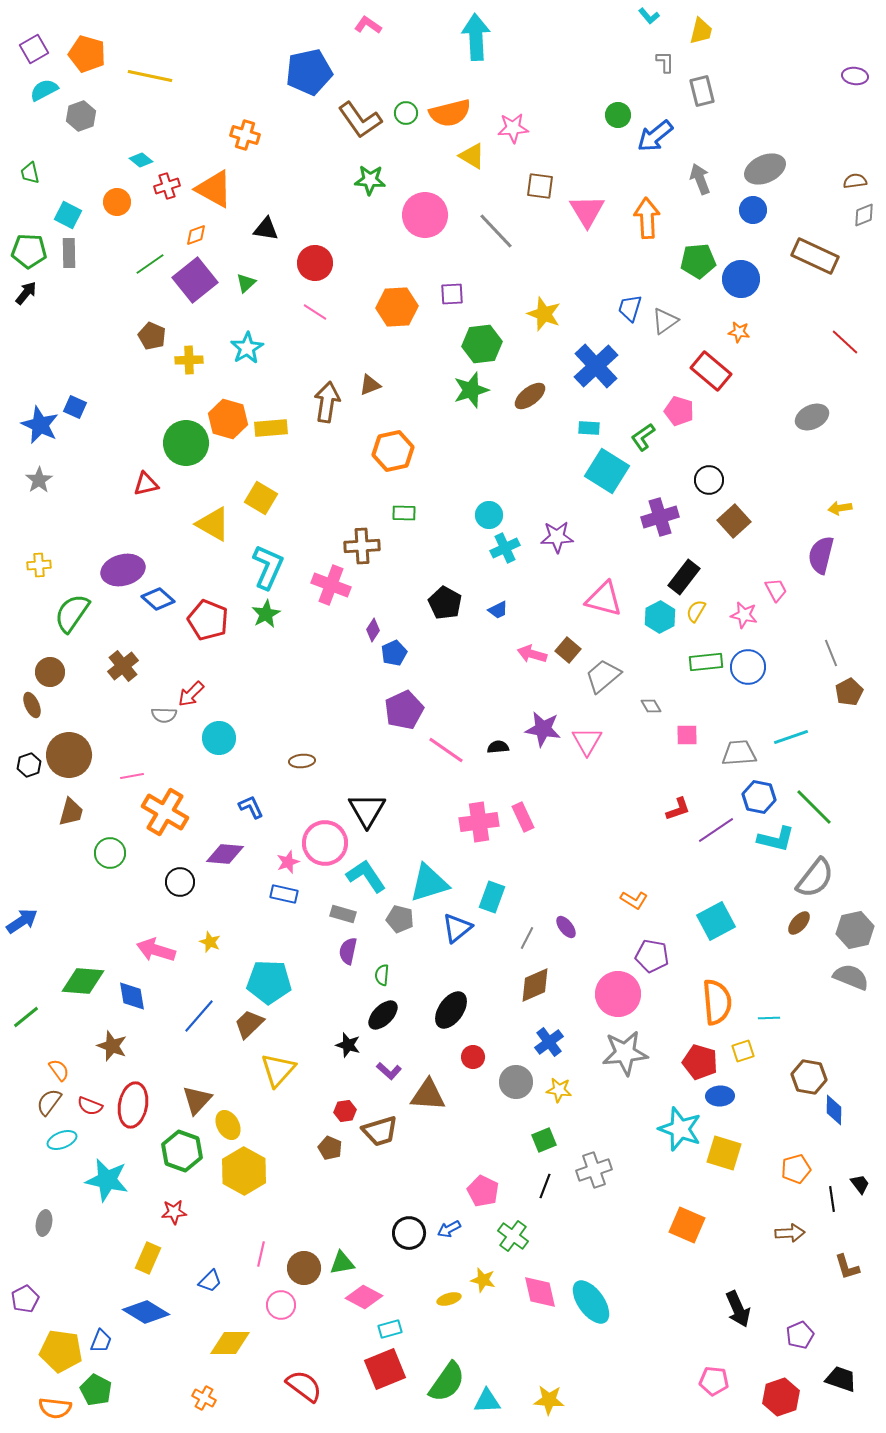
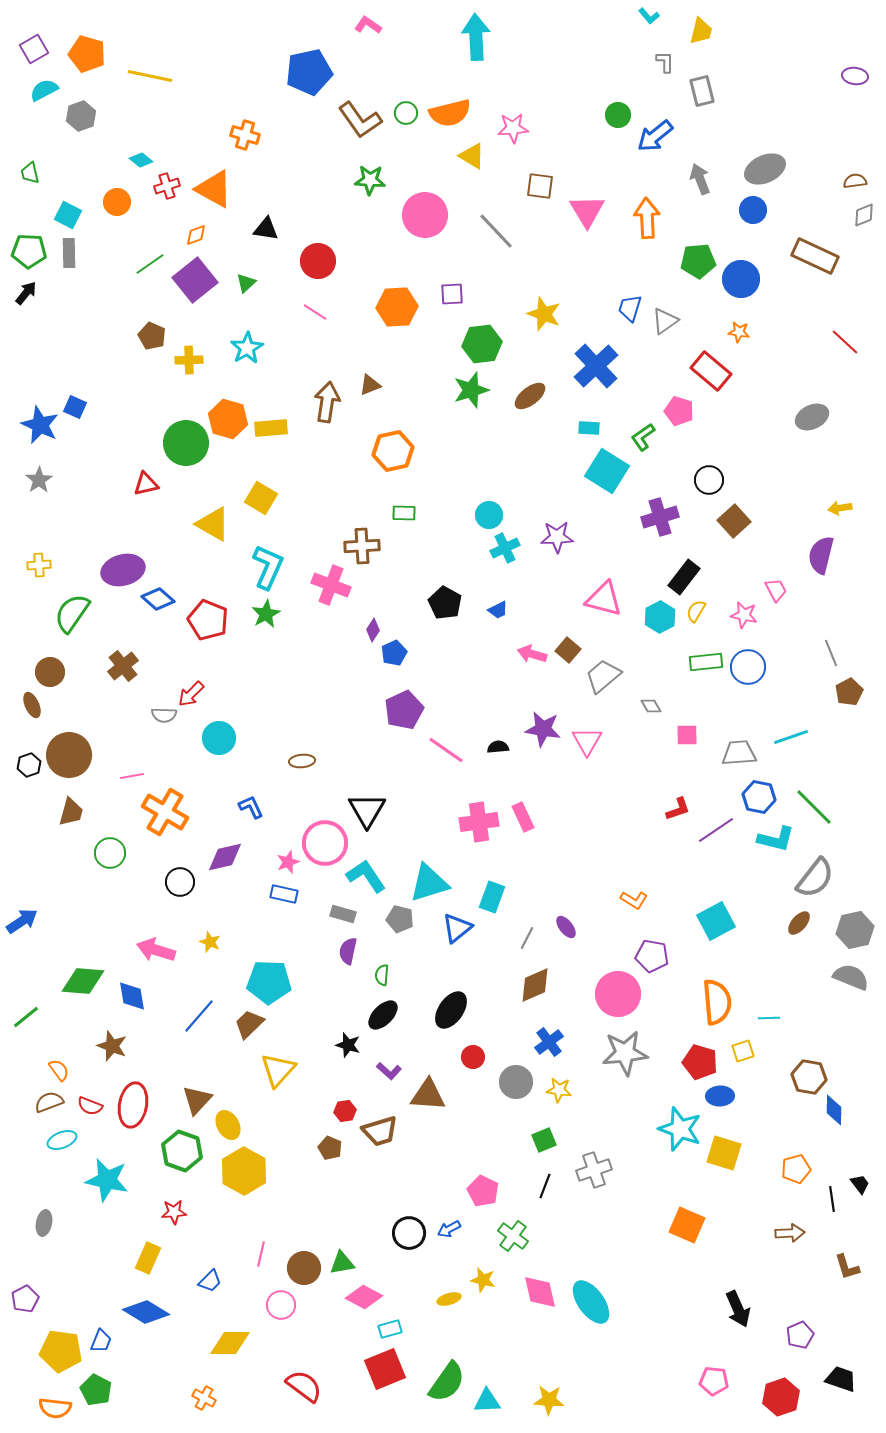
red circle at (315, 263): moved 3 px right, 2 px up
purple diamond at (225, 854): moved 3 px down; rotated 18 degrees counterclockwise
brown semicircle at (49, 1102): rotated 32 degrees clockwise
